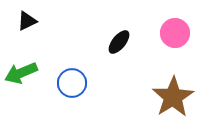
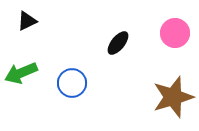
black ellipse: moved 1 px left, 1 px down
brown star: rotated 15 degrees clockwise
